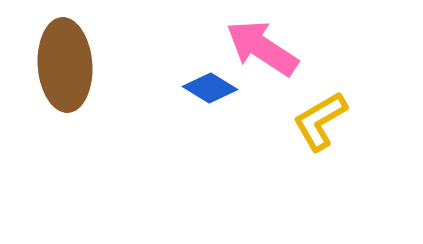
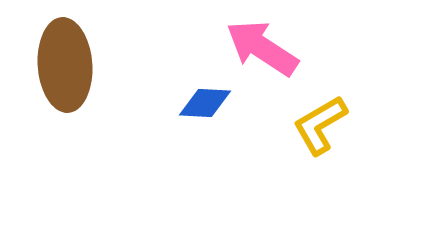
blue diamond: moved 5 px left, 15 px down; rotated 28 degrees counterclockwise
yellow L-shape: moved 4 px down
